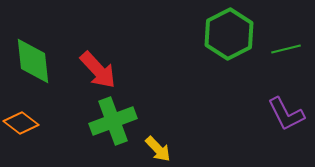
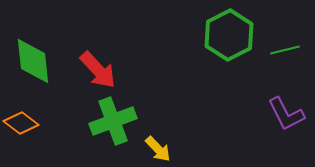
green hexagon: moved 1 px down
green line: moved 1 px left, 1 px down
